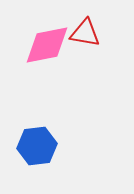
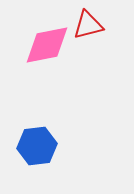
red triangle: moved 3 px right, 8 px up; rotated 24 degrees counterclockwise
